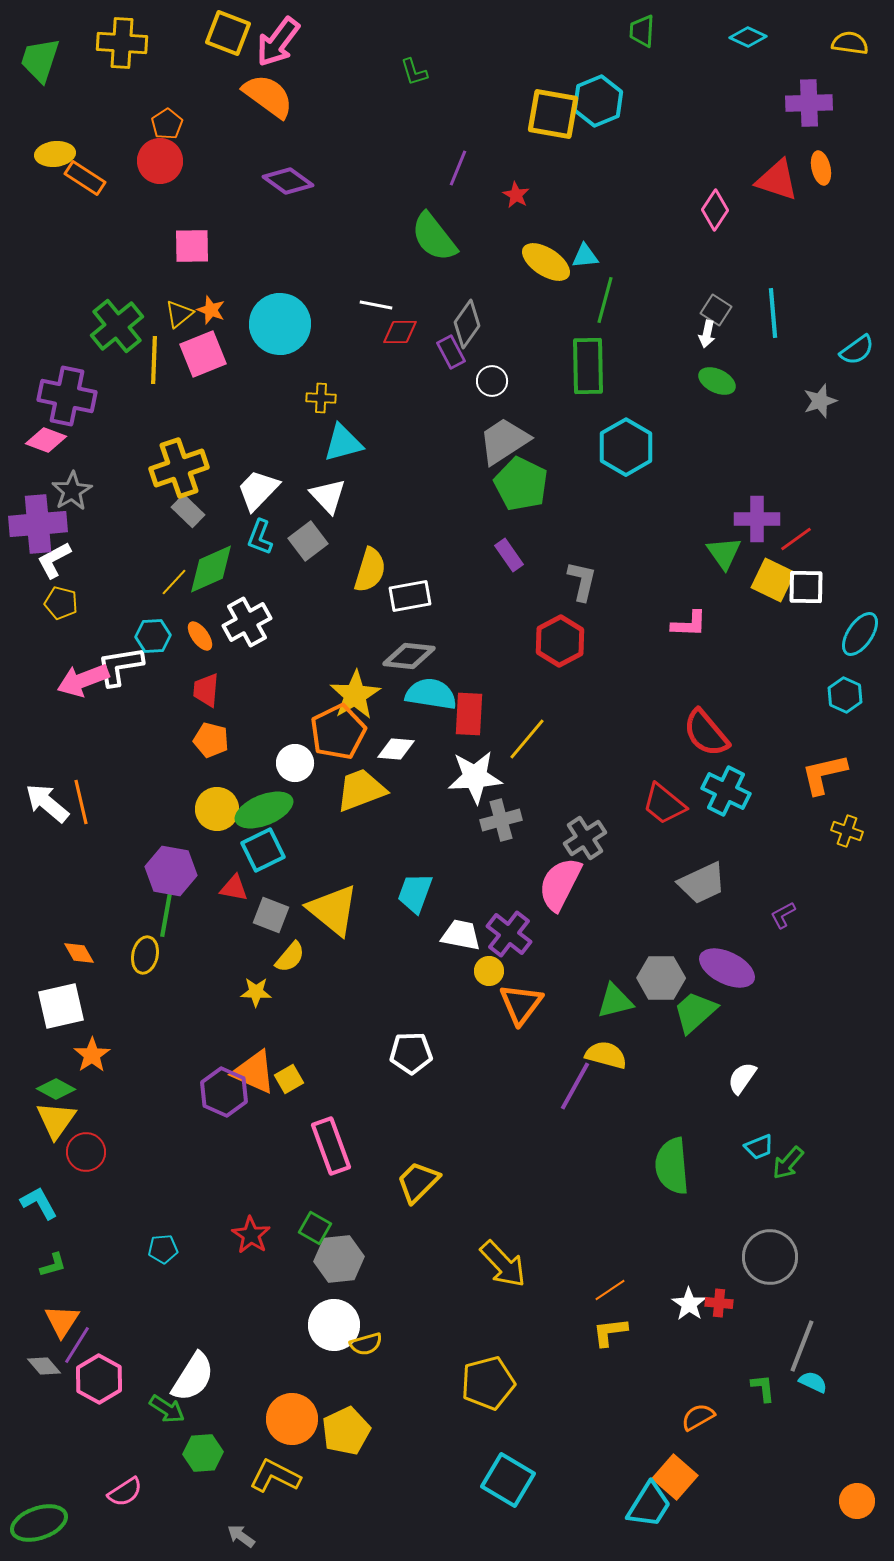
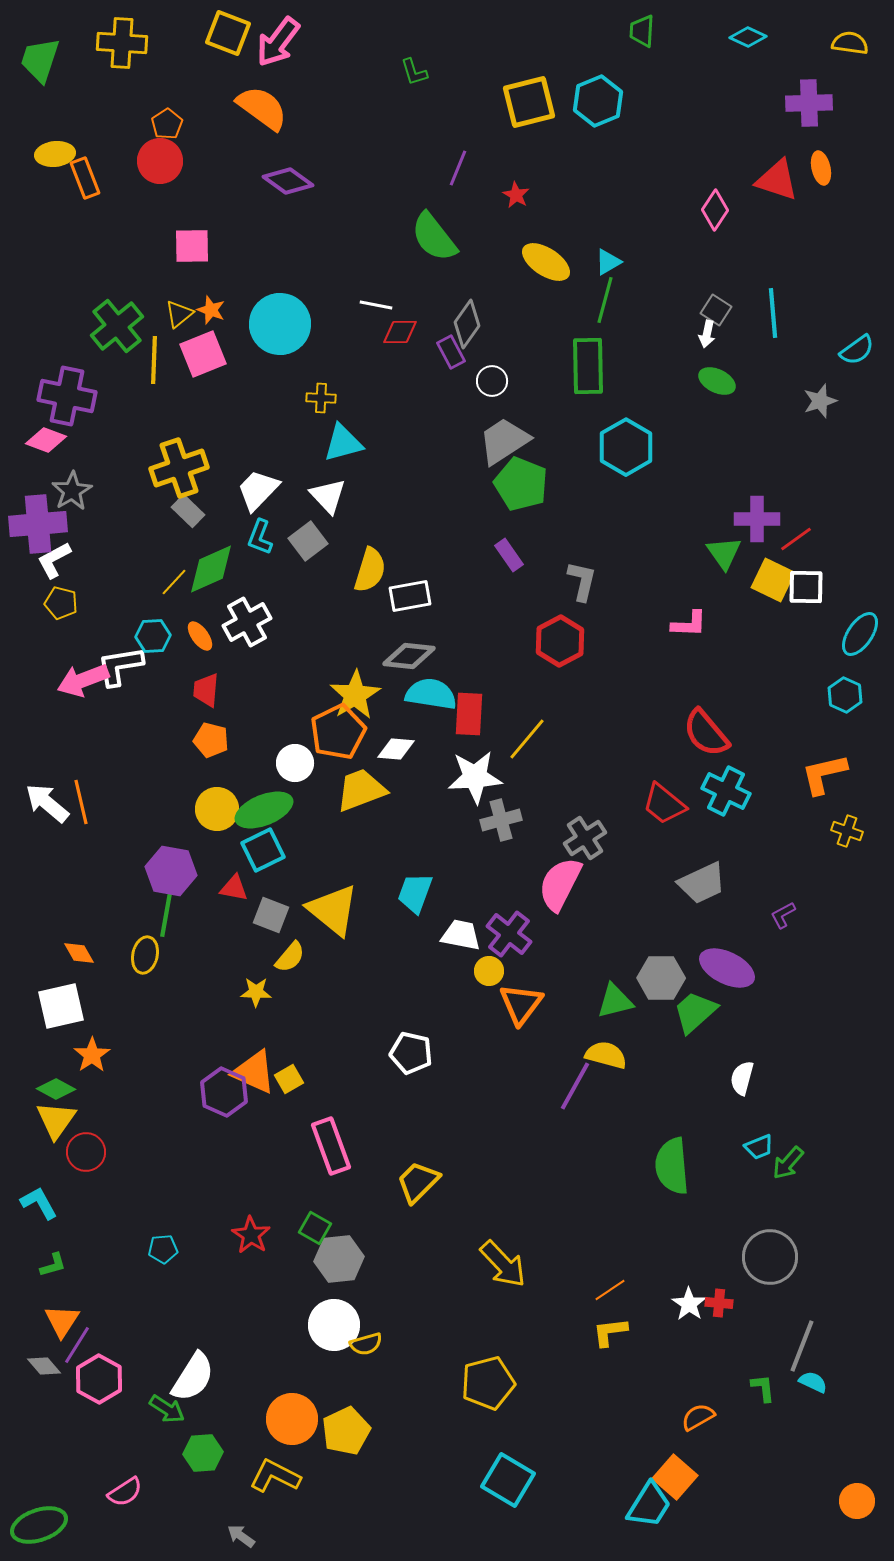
orange semicircle at (268, 96): moved 6 px left, 12 px down
yellow square at (553, 114): moved 24 px left, 12 px up; rotated 24 degrees counterclockwise
orange rectangle at (85, 178): rotated 36 degrees clockwise
cyan triangle at (585, 256): moved 23 px right, 6 px down; rotated 24 degrees counterclockwise
green pentagon at (521, 484): rotated 4 degrees counterclockwise
white pentagon at (411, 1053): rotated 15 degrees clockwise
white semicircle at (742, 1078): rotated 20 degrees counterclockwise
green ellipse at (39, 1523): moved 2 px down
